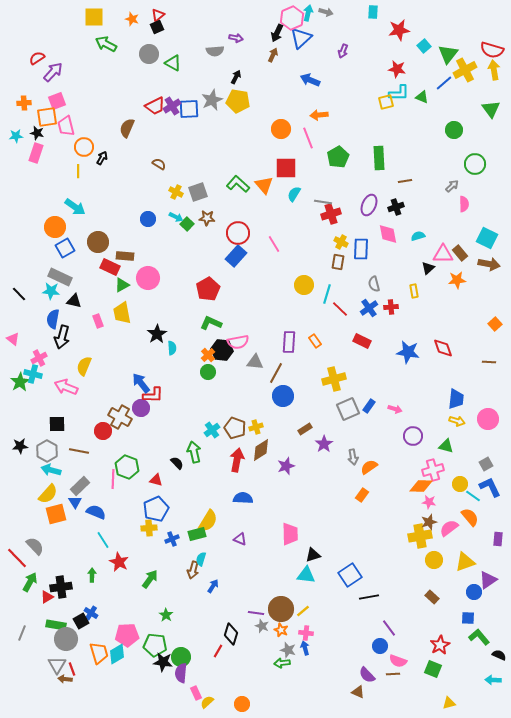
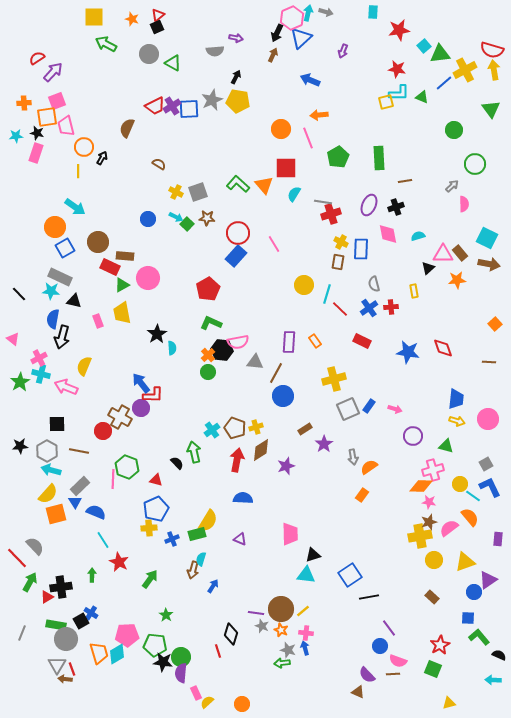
green triangle at (448, 54): moved 8 px left; rotated 45 degrees clockwise
cyan cross at (33, 374): moved 8 px right
red line at (218, 651): rotated 48 degrees counterclockwise
